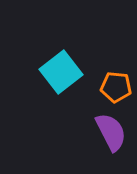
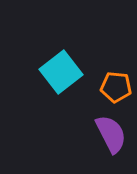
purple semicircle: moved 2 px down
